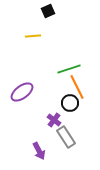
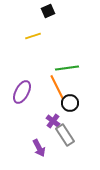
yellow line: rotated 14 degrees counterclockwise
green line: moved 2 px left, 1 px up; rotated 10 degrees clockwise
orange line: moved 20 px left
purple ellipse: rotated 25 degrees counterclockwise
purple cross: moved 1 px left, 1 px down
gray rectangle: moved 1 px left, 2 px up
purple arrow: moved 3 px up
